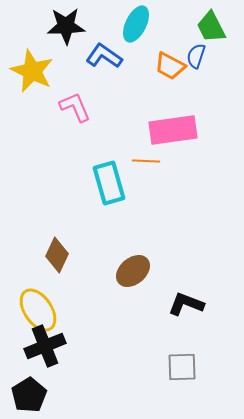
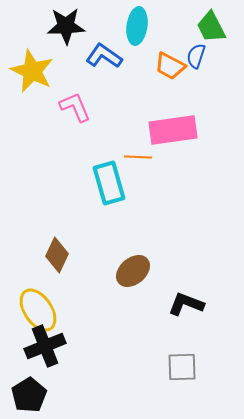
cyan ellipse: moved 1 px right, 2 px down; rotated 18 degrees counterclockwise
orange line: moved 8 px left, 4 px up
